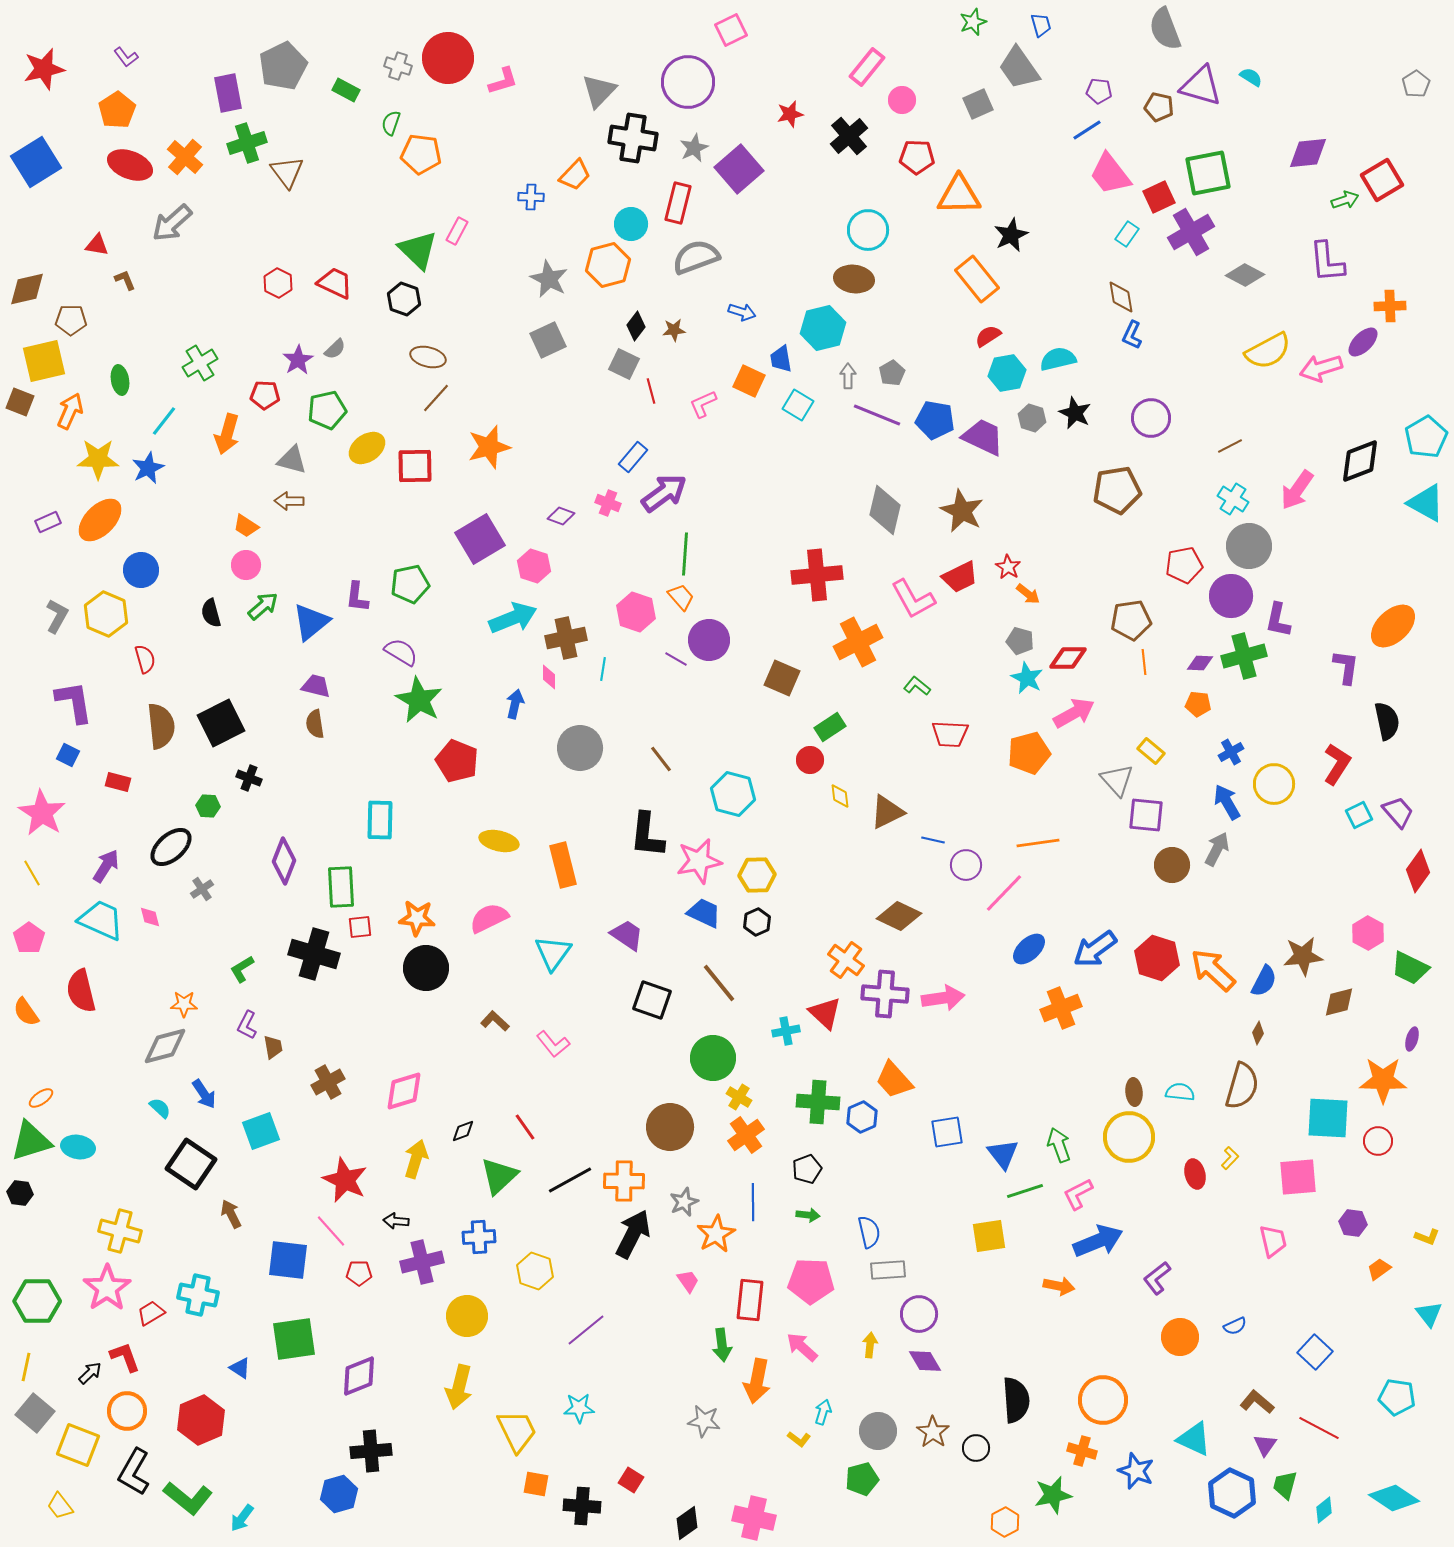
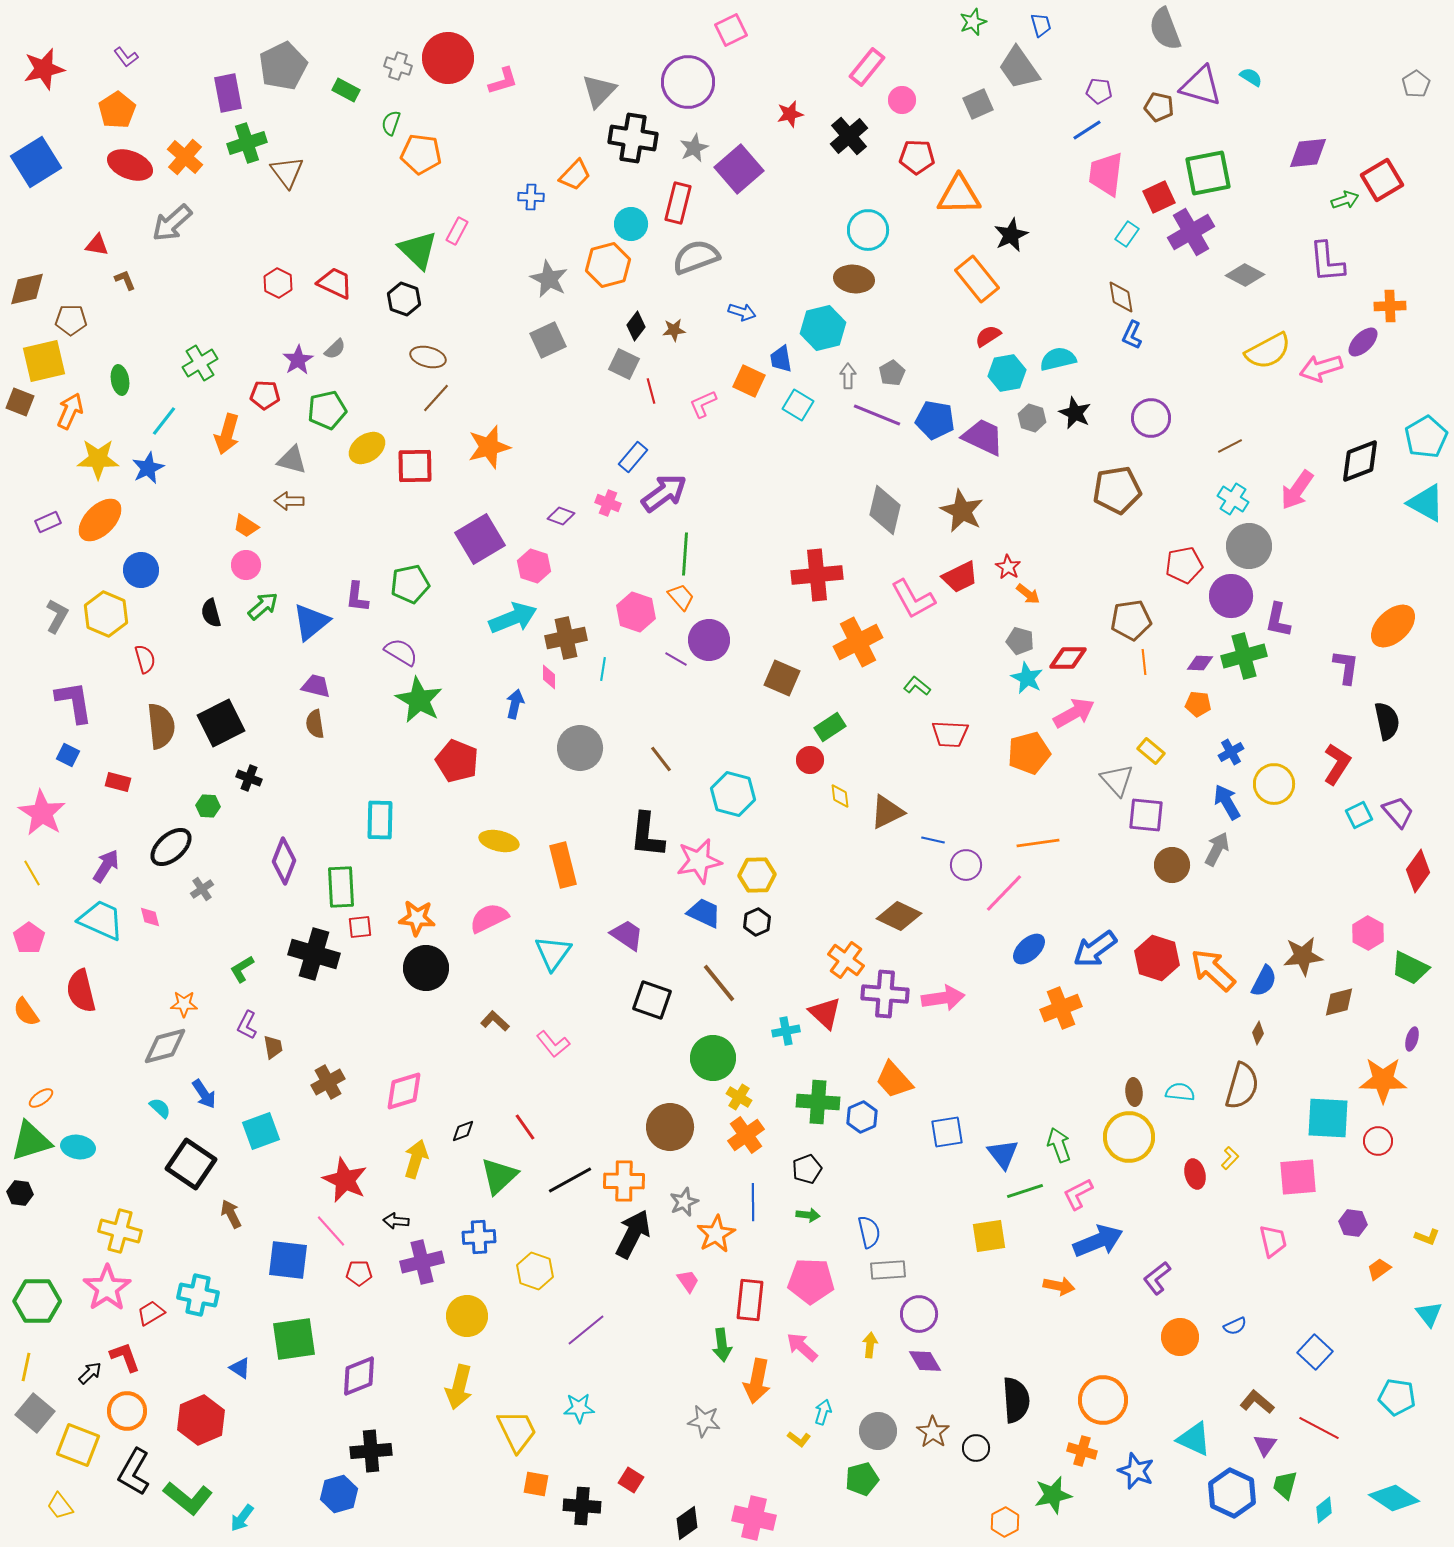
pink trapezoid at (1110, 174): moved 4 px left; rotated 45 degrees clockwise
